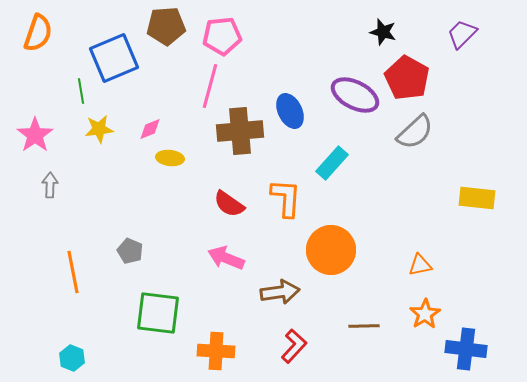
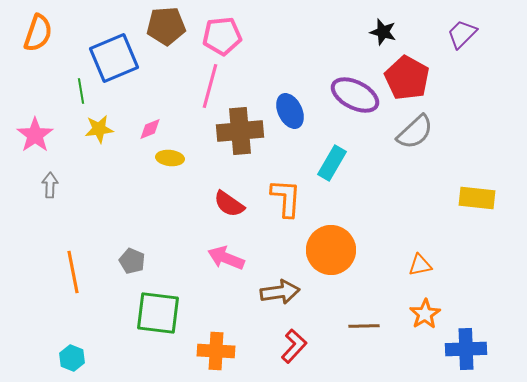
cyan rectangle: rotated 12 degrees counterclockwise
gray pentagon: moved 2 px right, 10 px down
blue cross: rotated 9 degrees counterclockwise
